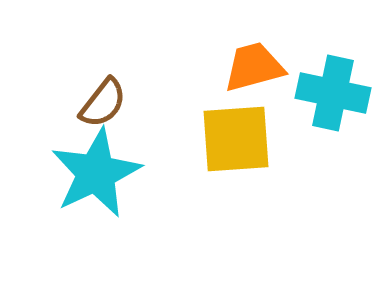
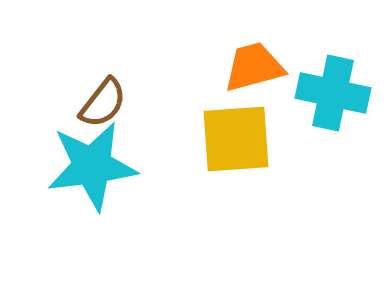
cyan star: moved 4 px left, 7 px up; rotated 18 degrees clockwise
